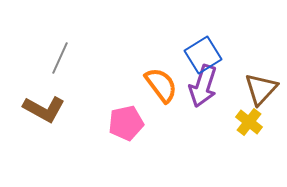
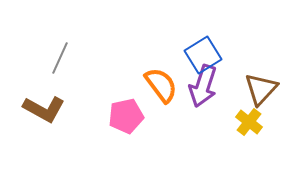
pink pentagon: moved 7 px up
